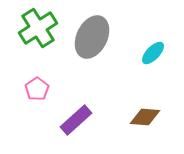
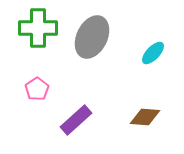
green cross: rotated 33 degrees clockwise
